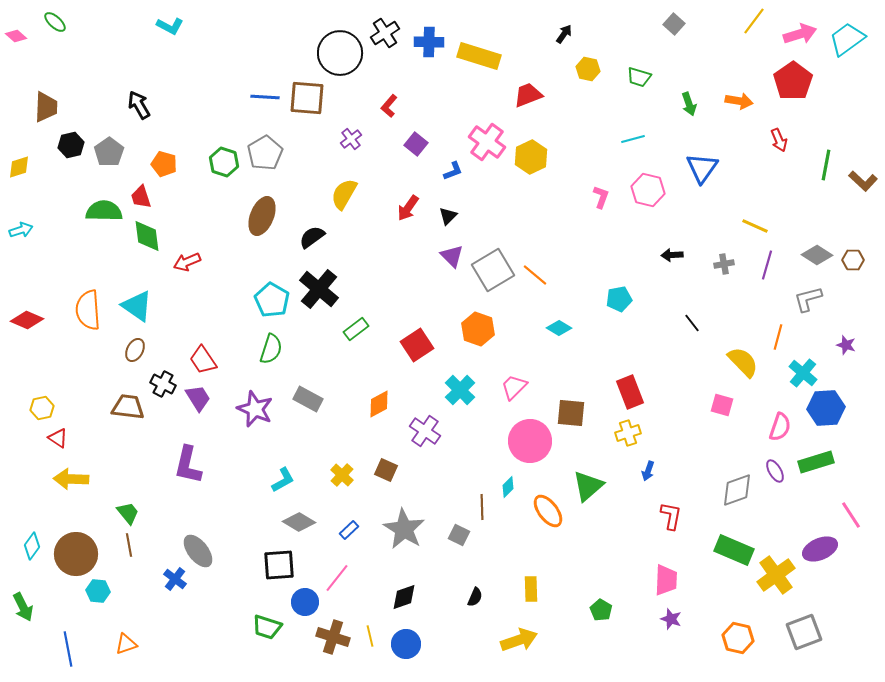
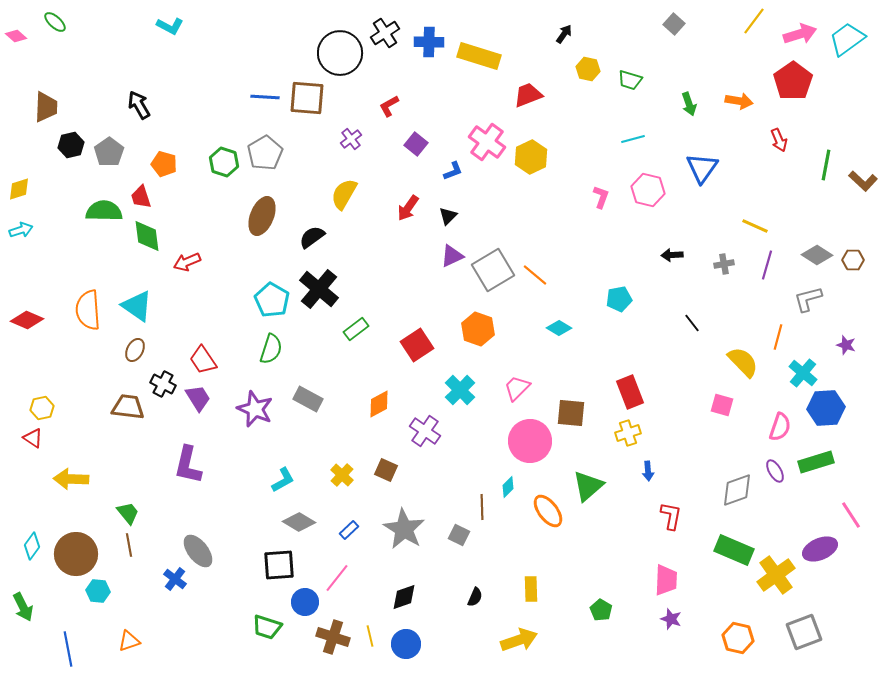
green trapezoid at (639, 77): moved 9 px left, 3 px down
red L-shape at (389, 106): rotated 20 degrees clockwise
yellow diamond at (19, 167): moved 22 px down
purple triangle at (452, 256): rotated 50 degrees clockwise
pink trapezoid at (514, 387): moved 3 px right, 1 px down
red triangle at (58, 438): moved 25 px left
blue arrow at (648, 471): rotated 24 degrees counterclockwise
orange triangle at (126, 644): moved 3 px right, 3 px up
